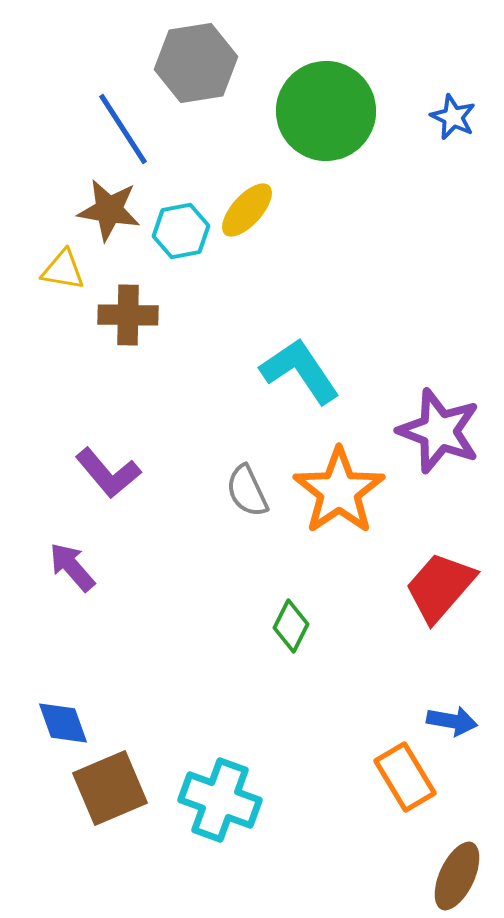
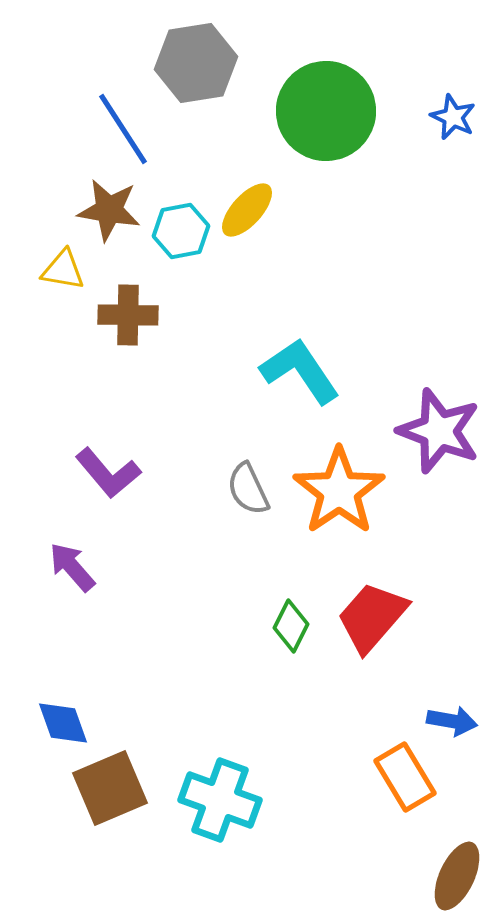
gray semicircle: moved 1 px right, 2 px up
red trapezoid: moved 68 px left, 30 px down
